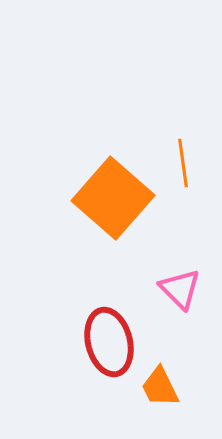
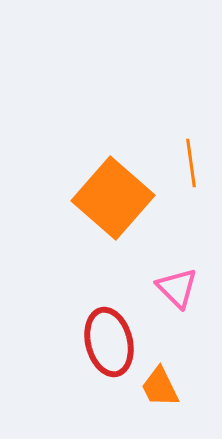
orange line: moved 8 px right
pink triangle: moved 3 px left, 1 px up
